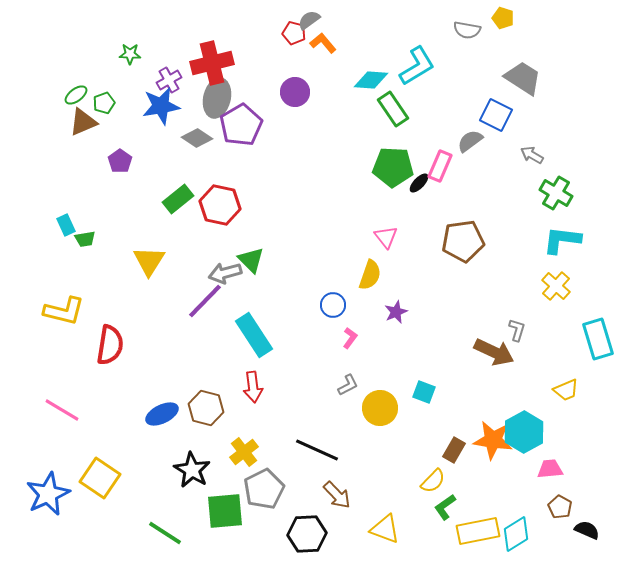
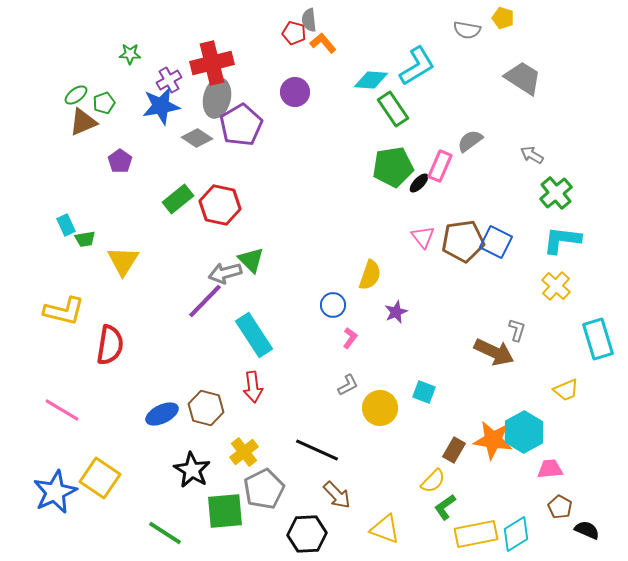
gray semicircle at (309, 20): rotated 60 degrees counterclockwise
blue square at (496, 115): moved 127 px down
green pentagon at (393, 167): rotated 12 degrees counterclockwise
green cross at (556, 193): rotated 20 degrees clockwise
pink triangle at (386, 237): moved 37 px right
yellow triangle at (149, 261): moved 26 px left
blue star at (48, 494): moved 7 px right, 2 px up
yellow rectangle at (478, 531): moved 2 px left, 3 px down
